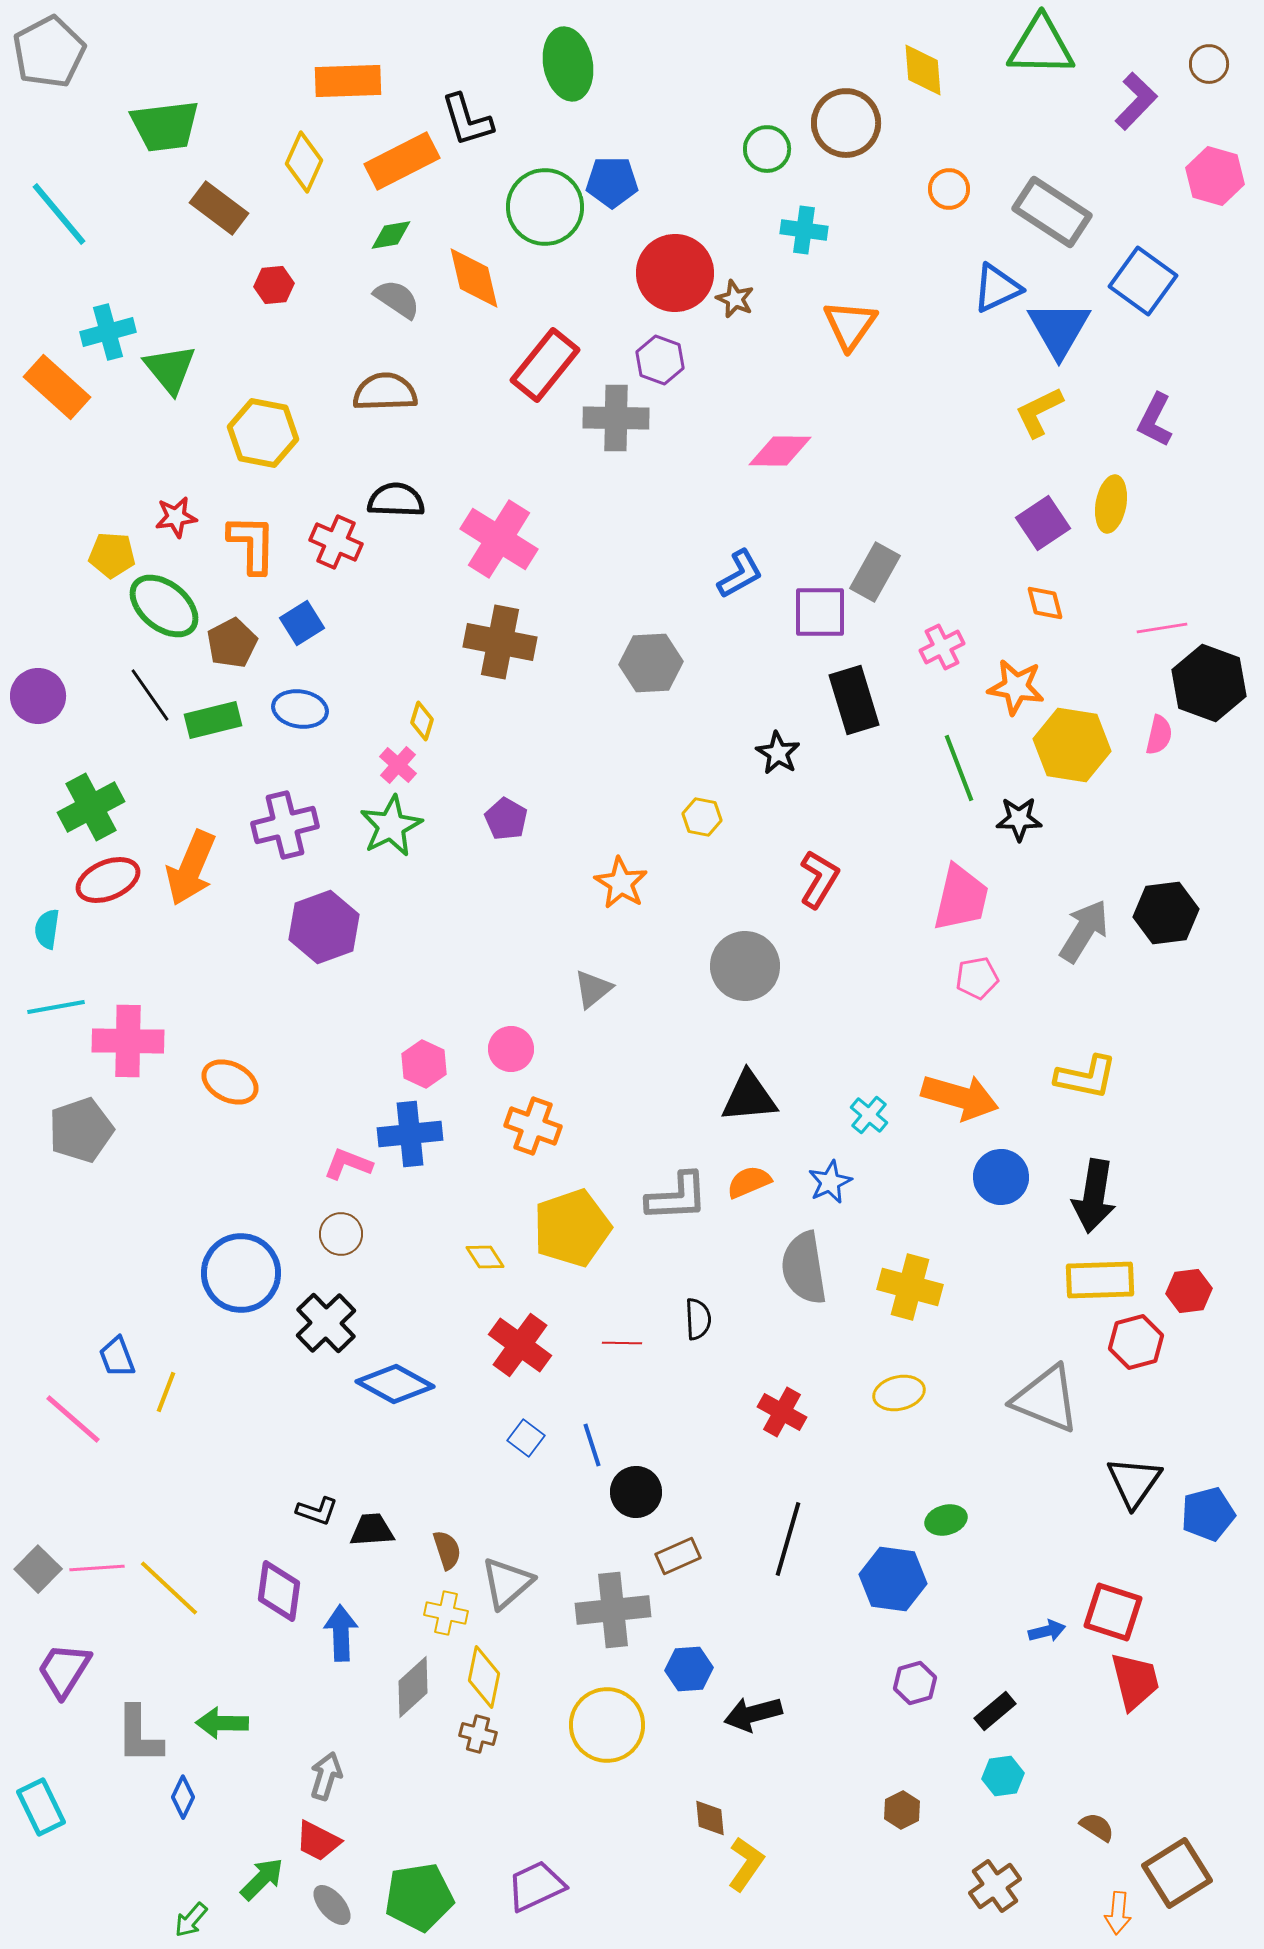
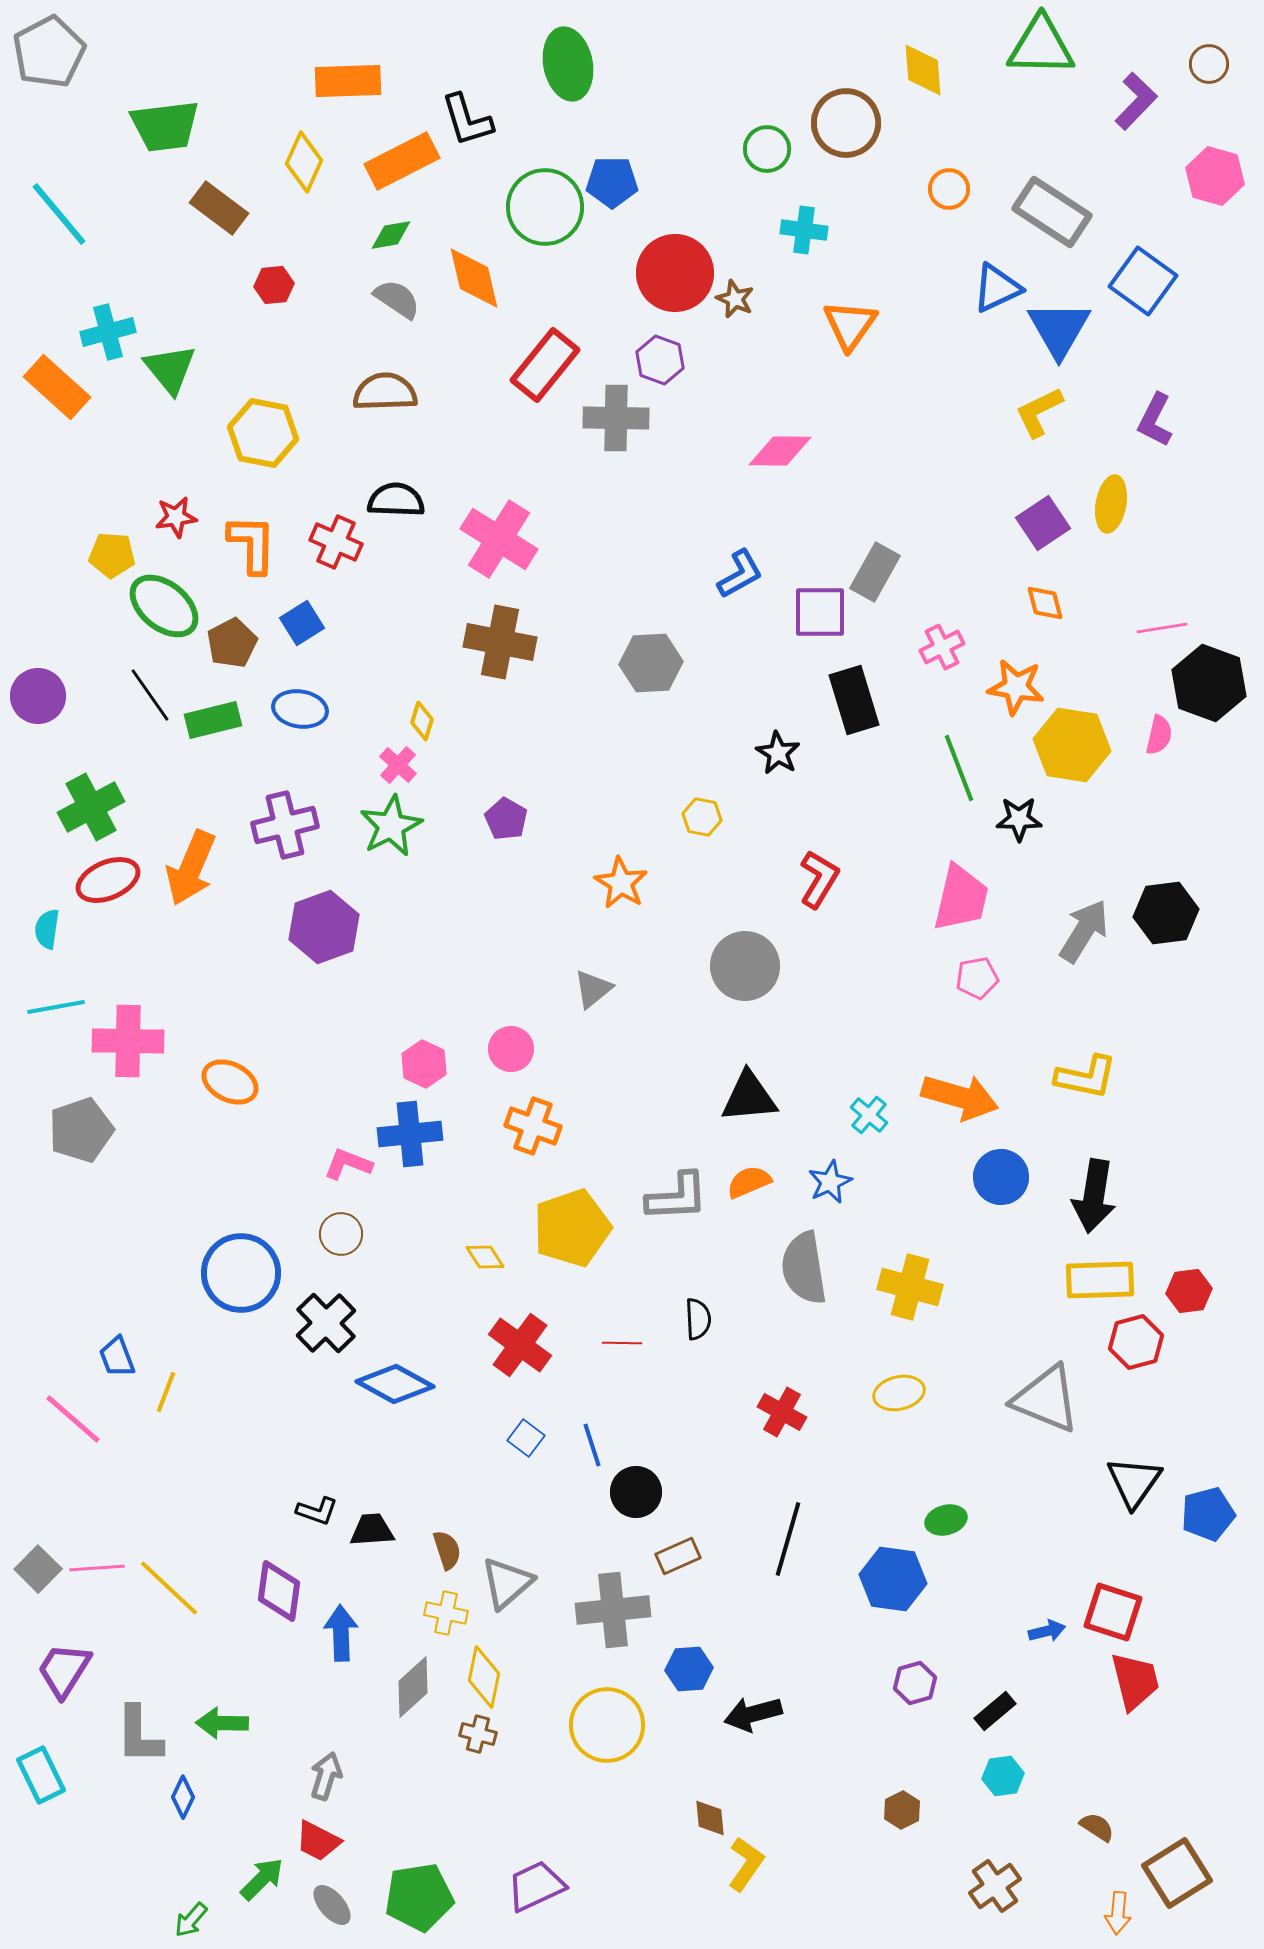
cyan rectangle at (41, 1807): moved 32 px up
